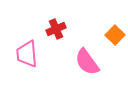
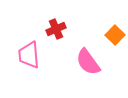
pink trapezoid: moved 2 px right, 1 px down
pink semicircle: moved 1 px right
